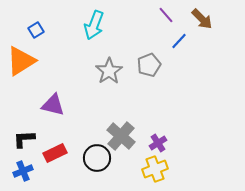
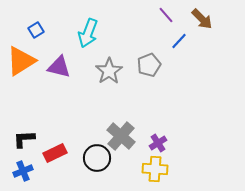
cyan arrow: moved 6 px left, 8 px down
purple triangle: moved 6 px right, 38 px up
yellow cross: rotated 25 degrees clockwise
